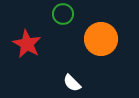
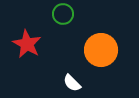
orange circle: moved 11 px down
